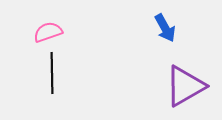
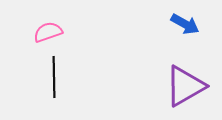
blue arrow: moved 20 px right, 4 px up; rotated 32 degrees counterclockwise
black line: moved 2 px right, 4 px down
